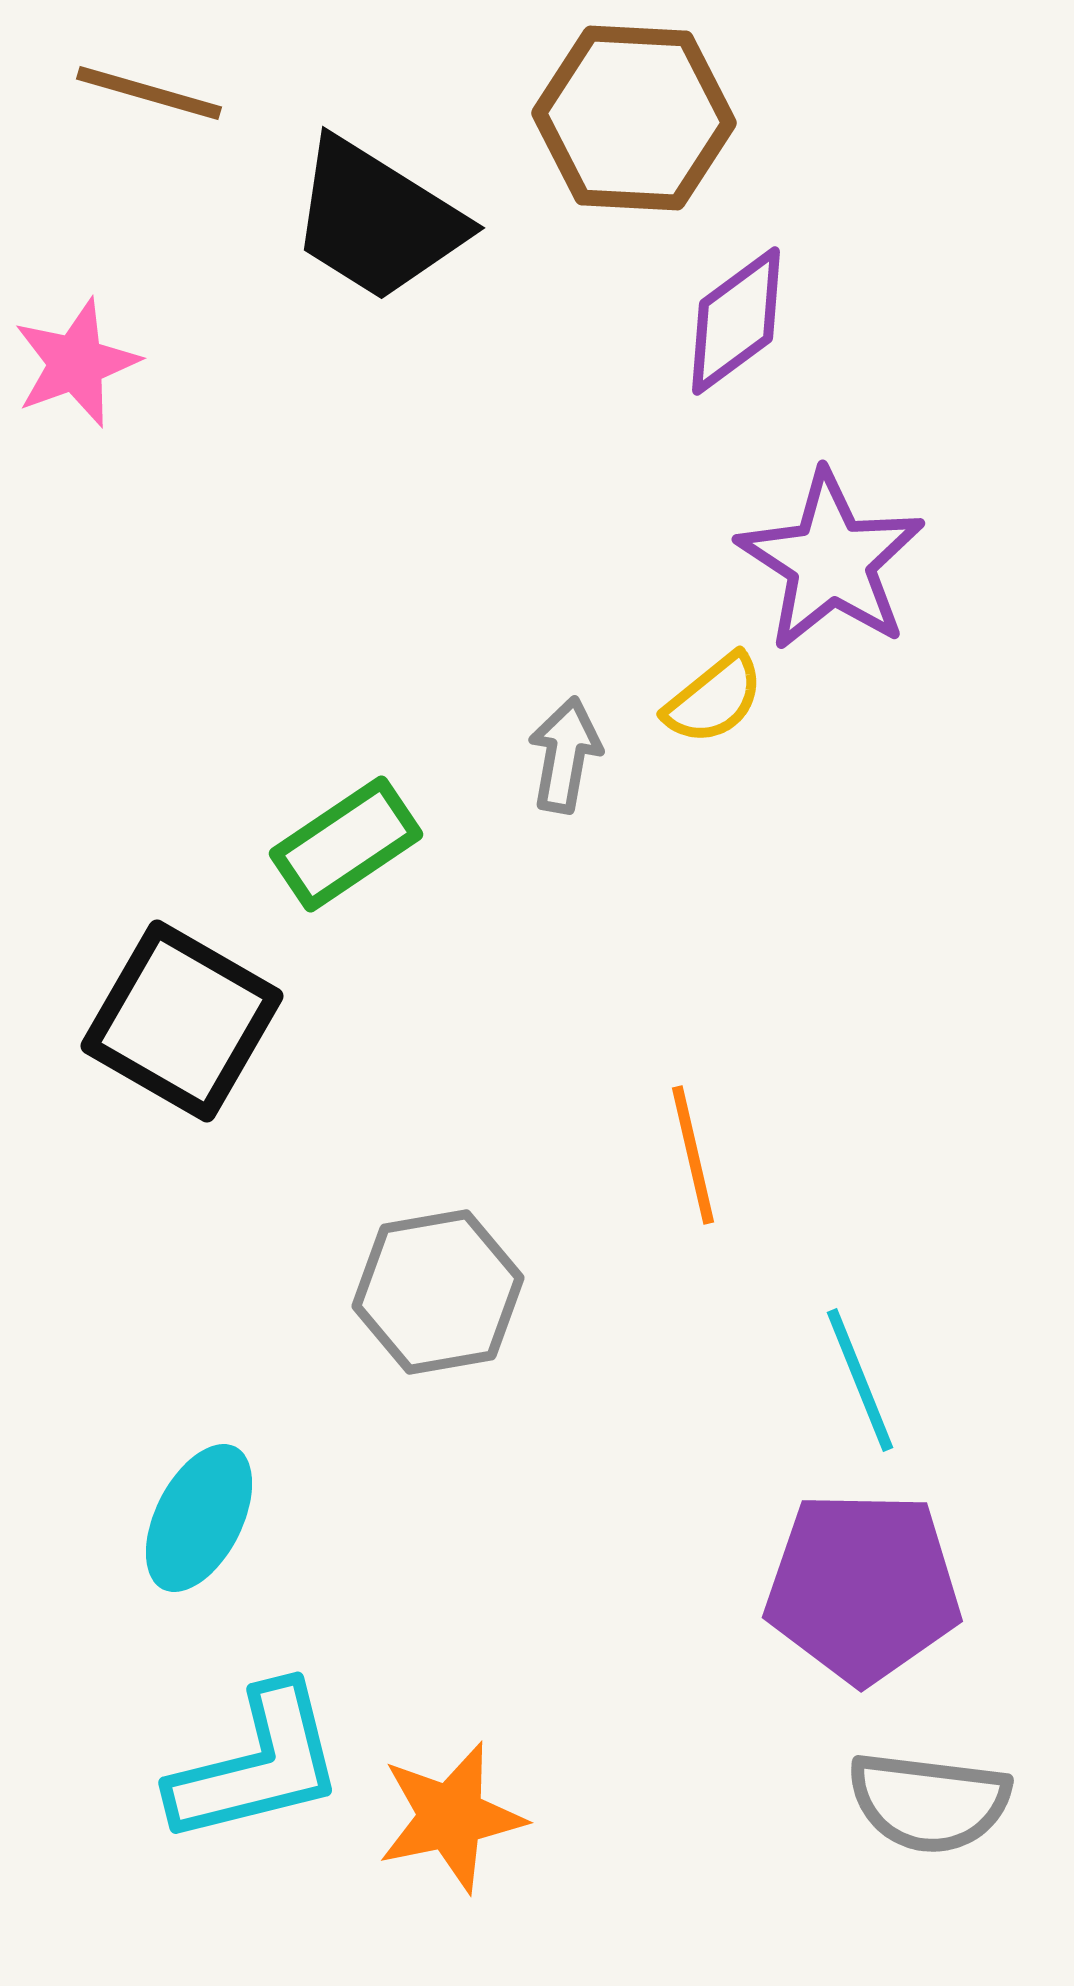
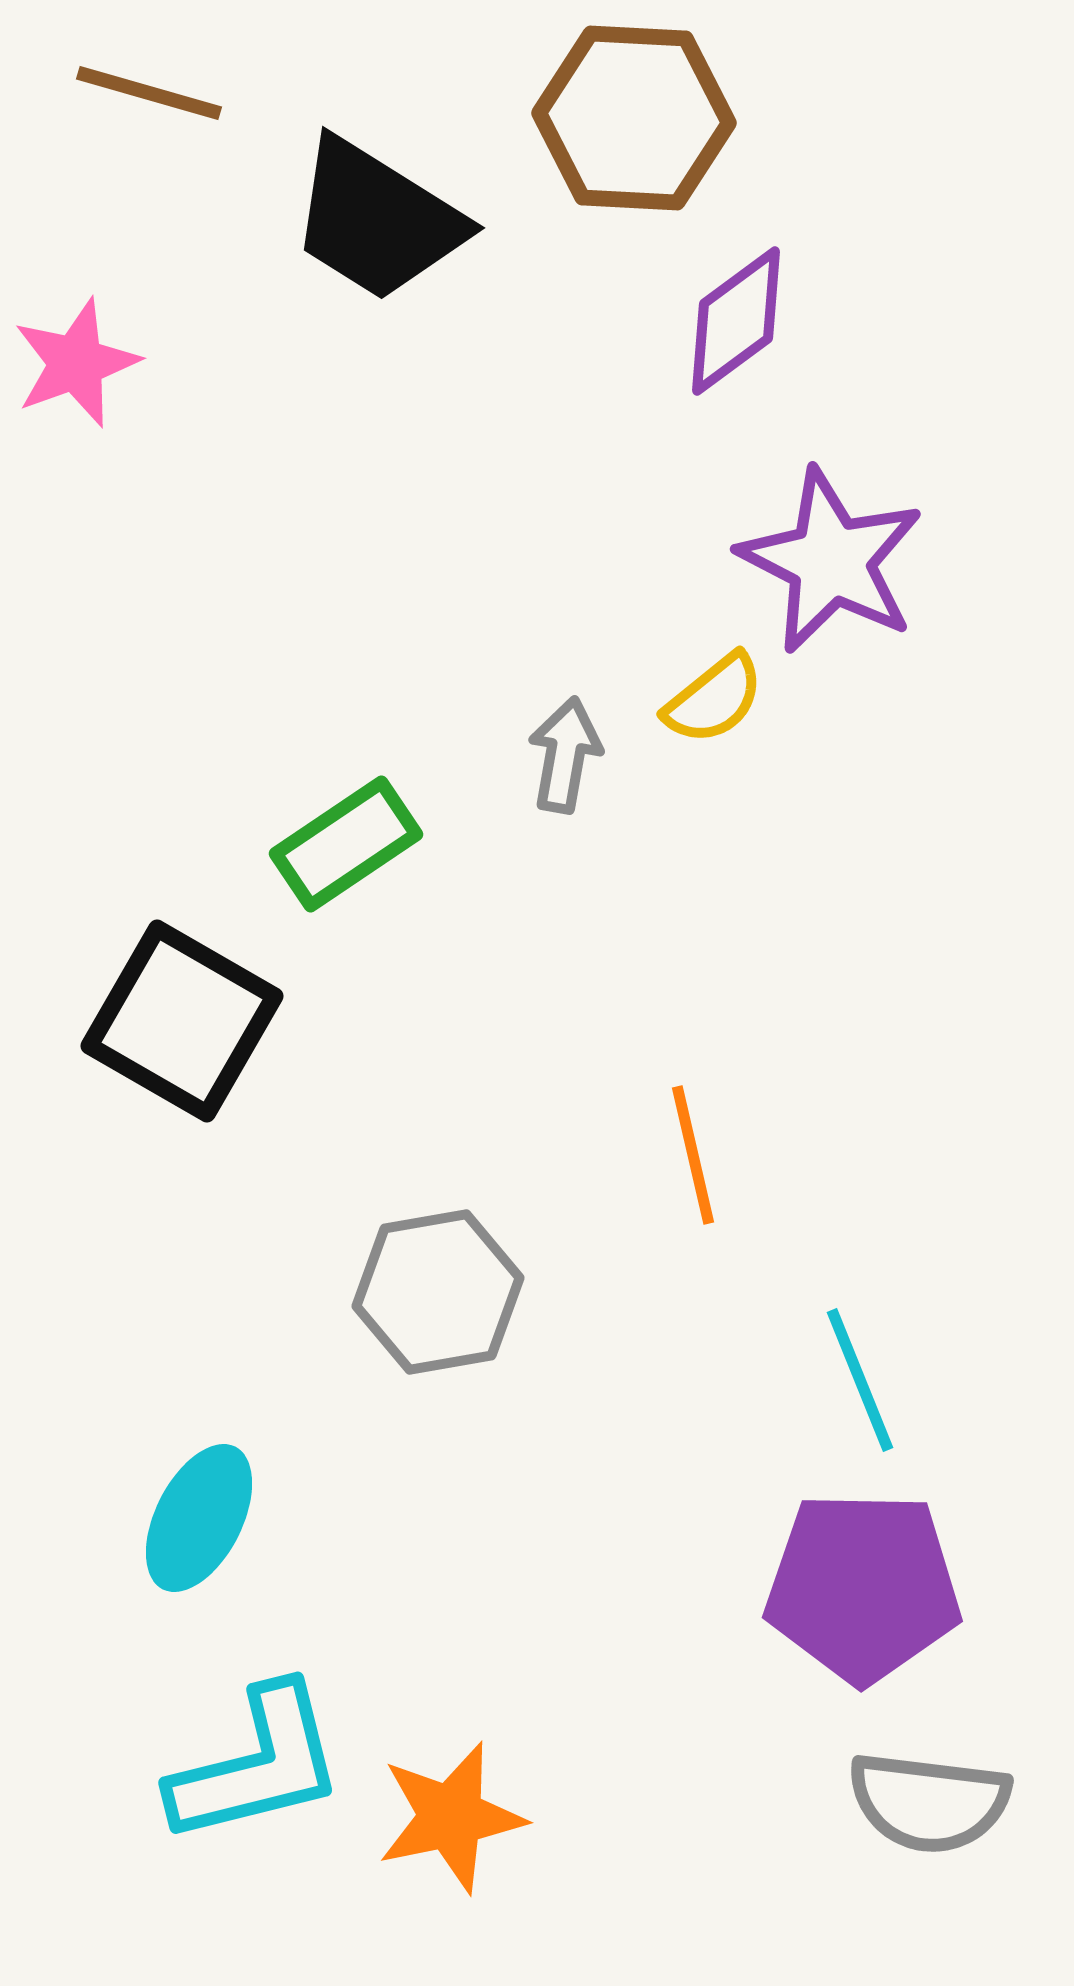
purple star: rotated 6 degrees counterclockwise
